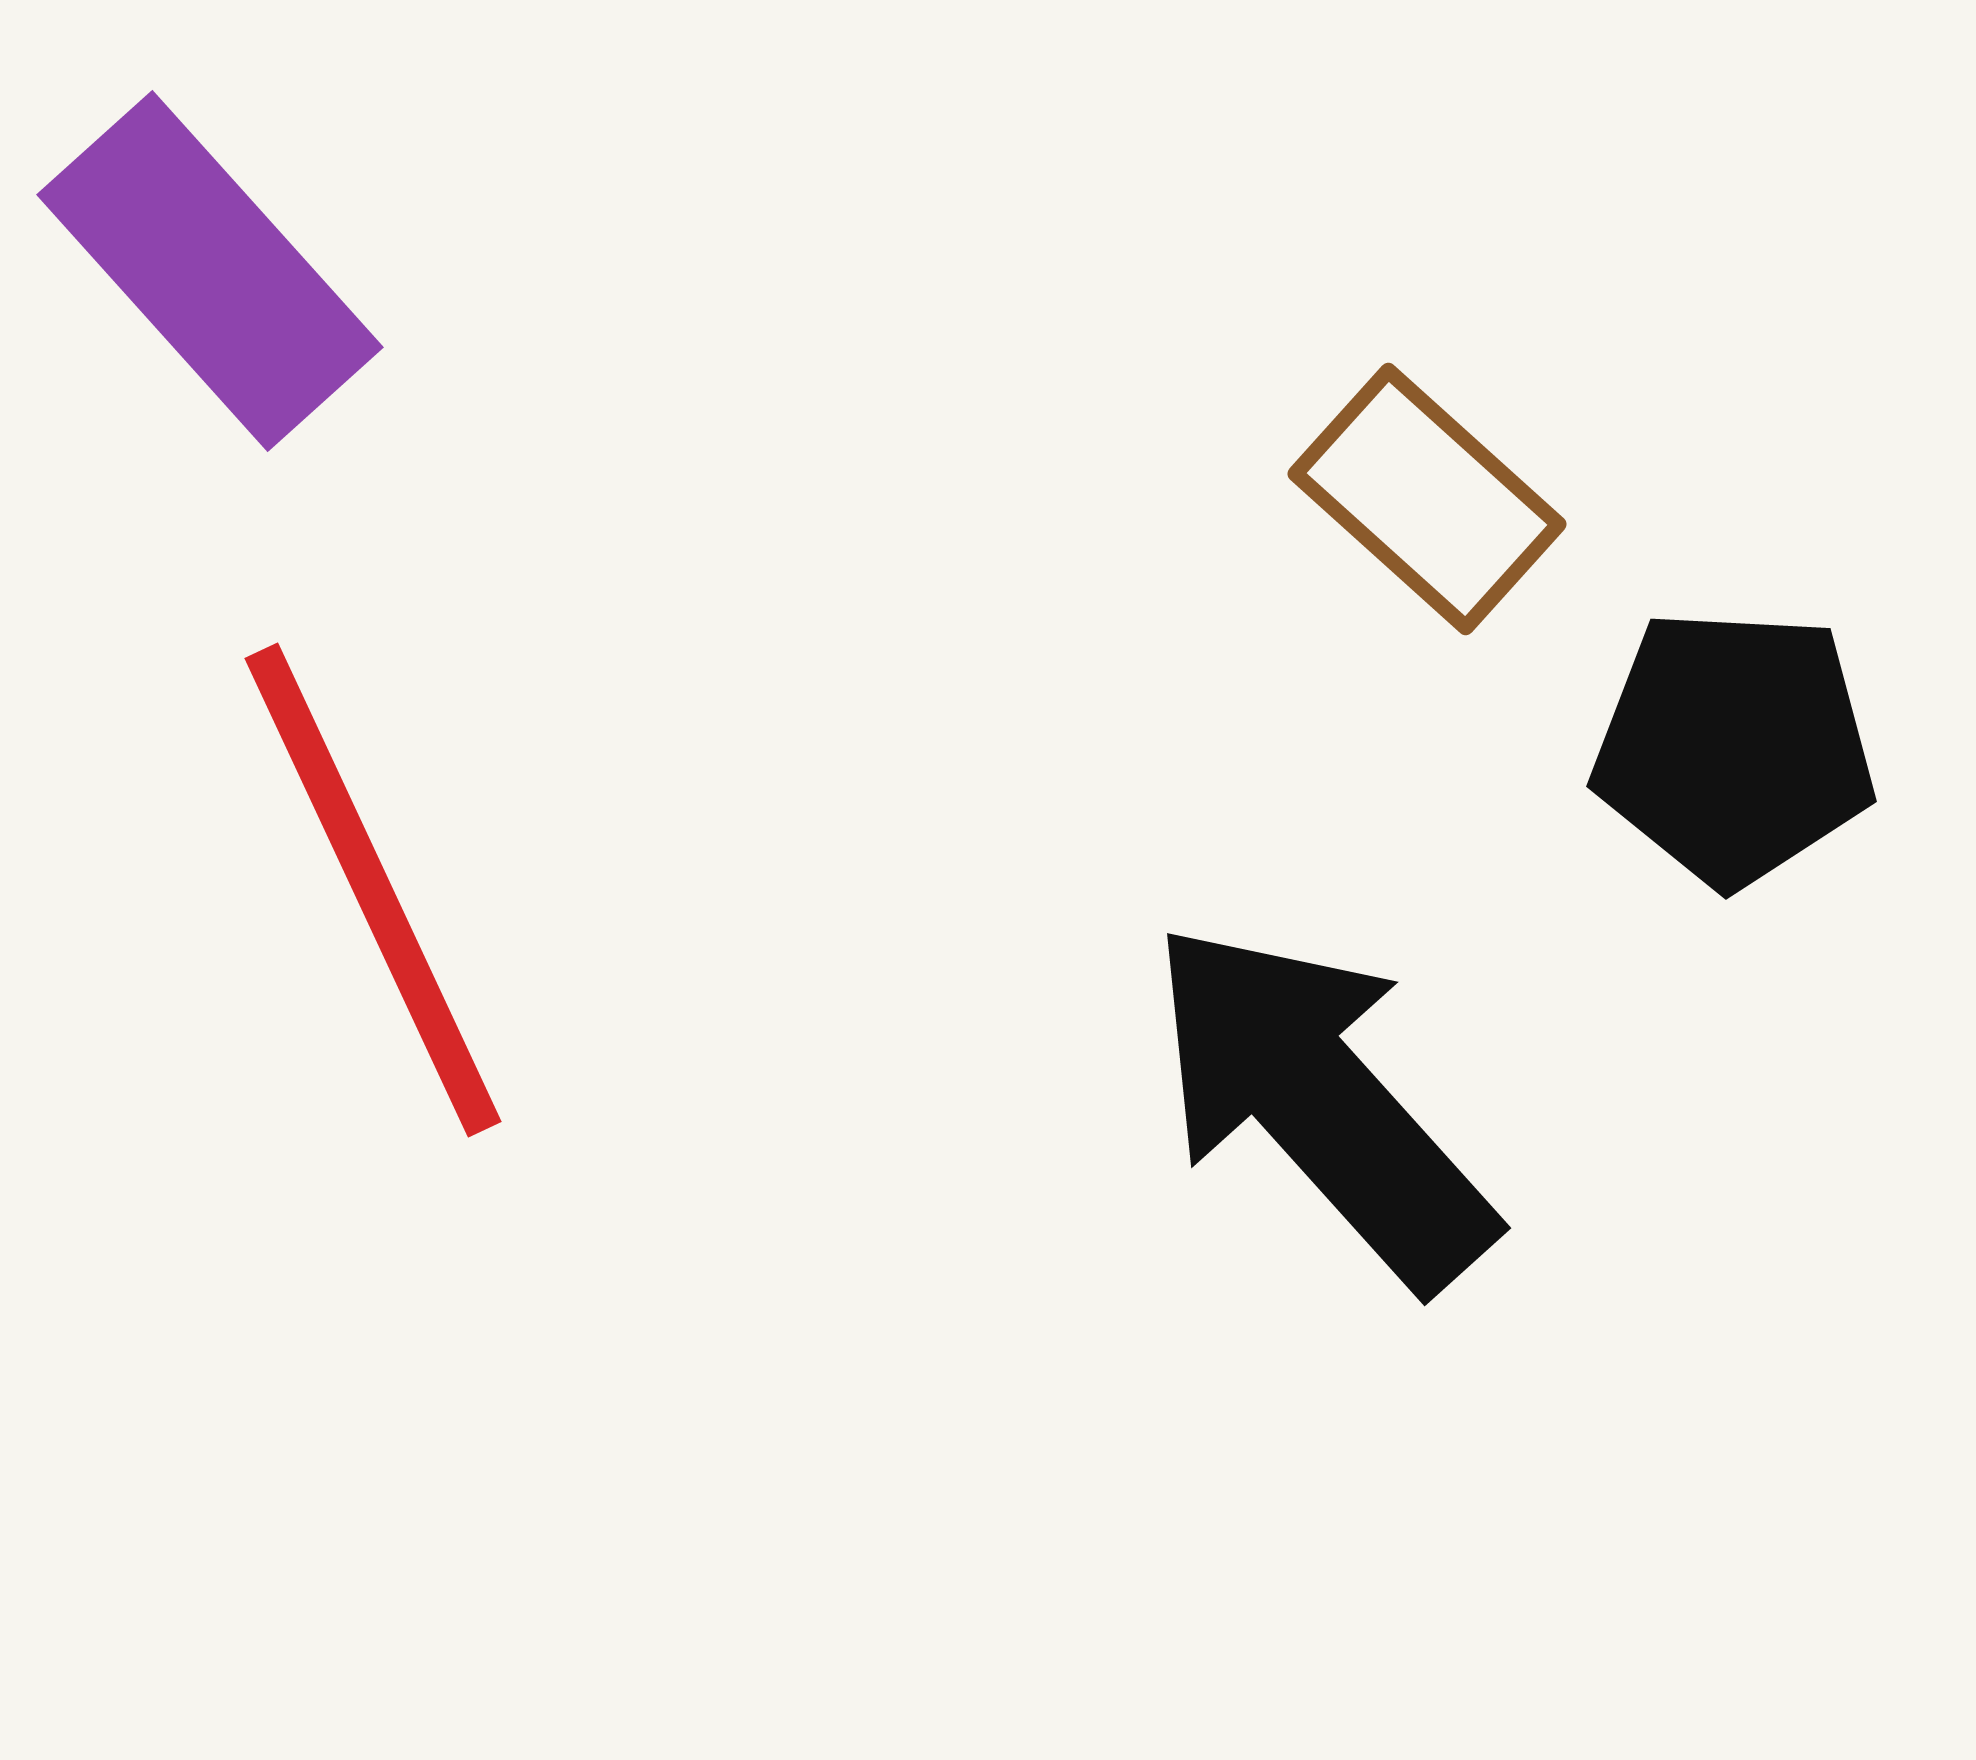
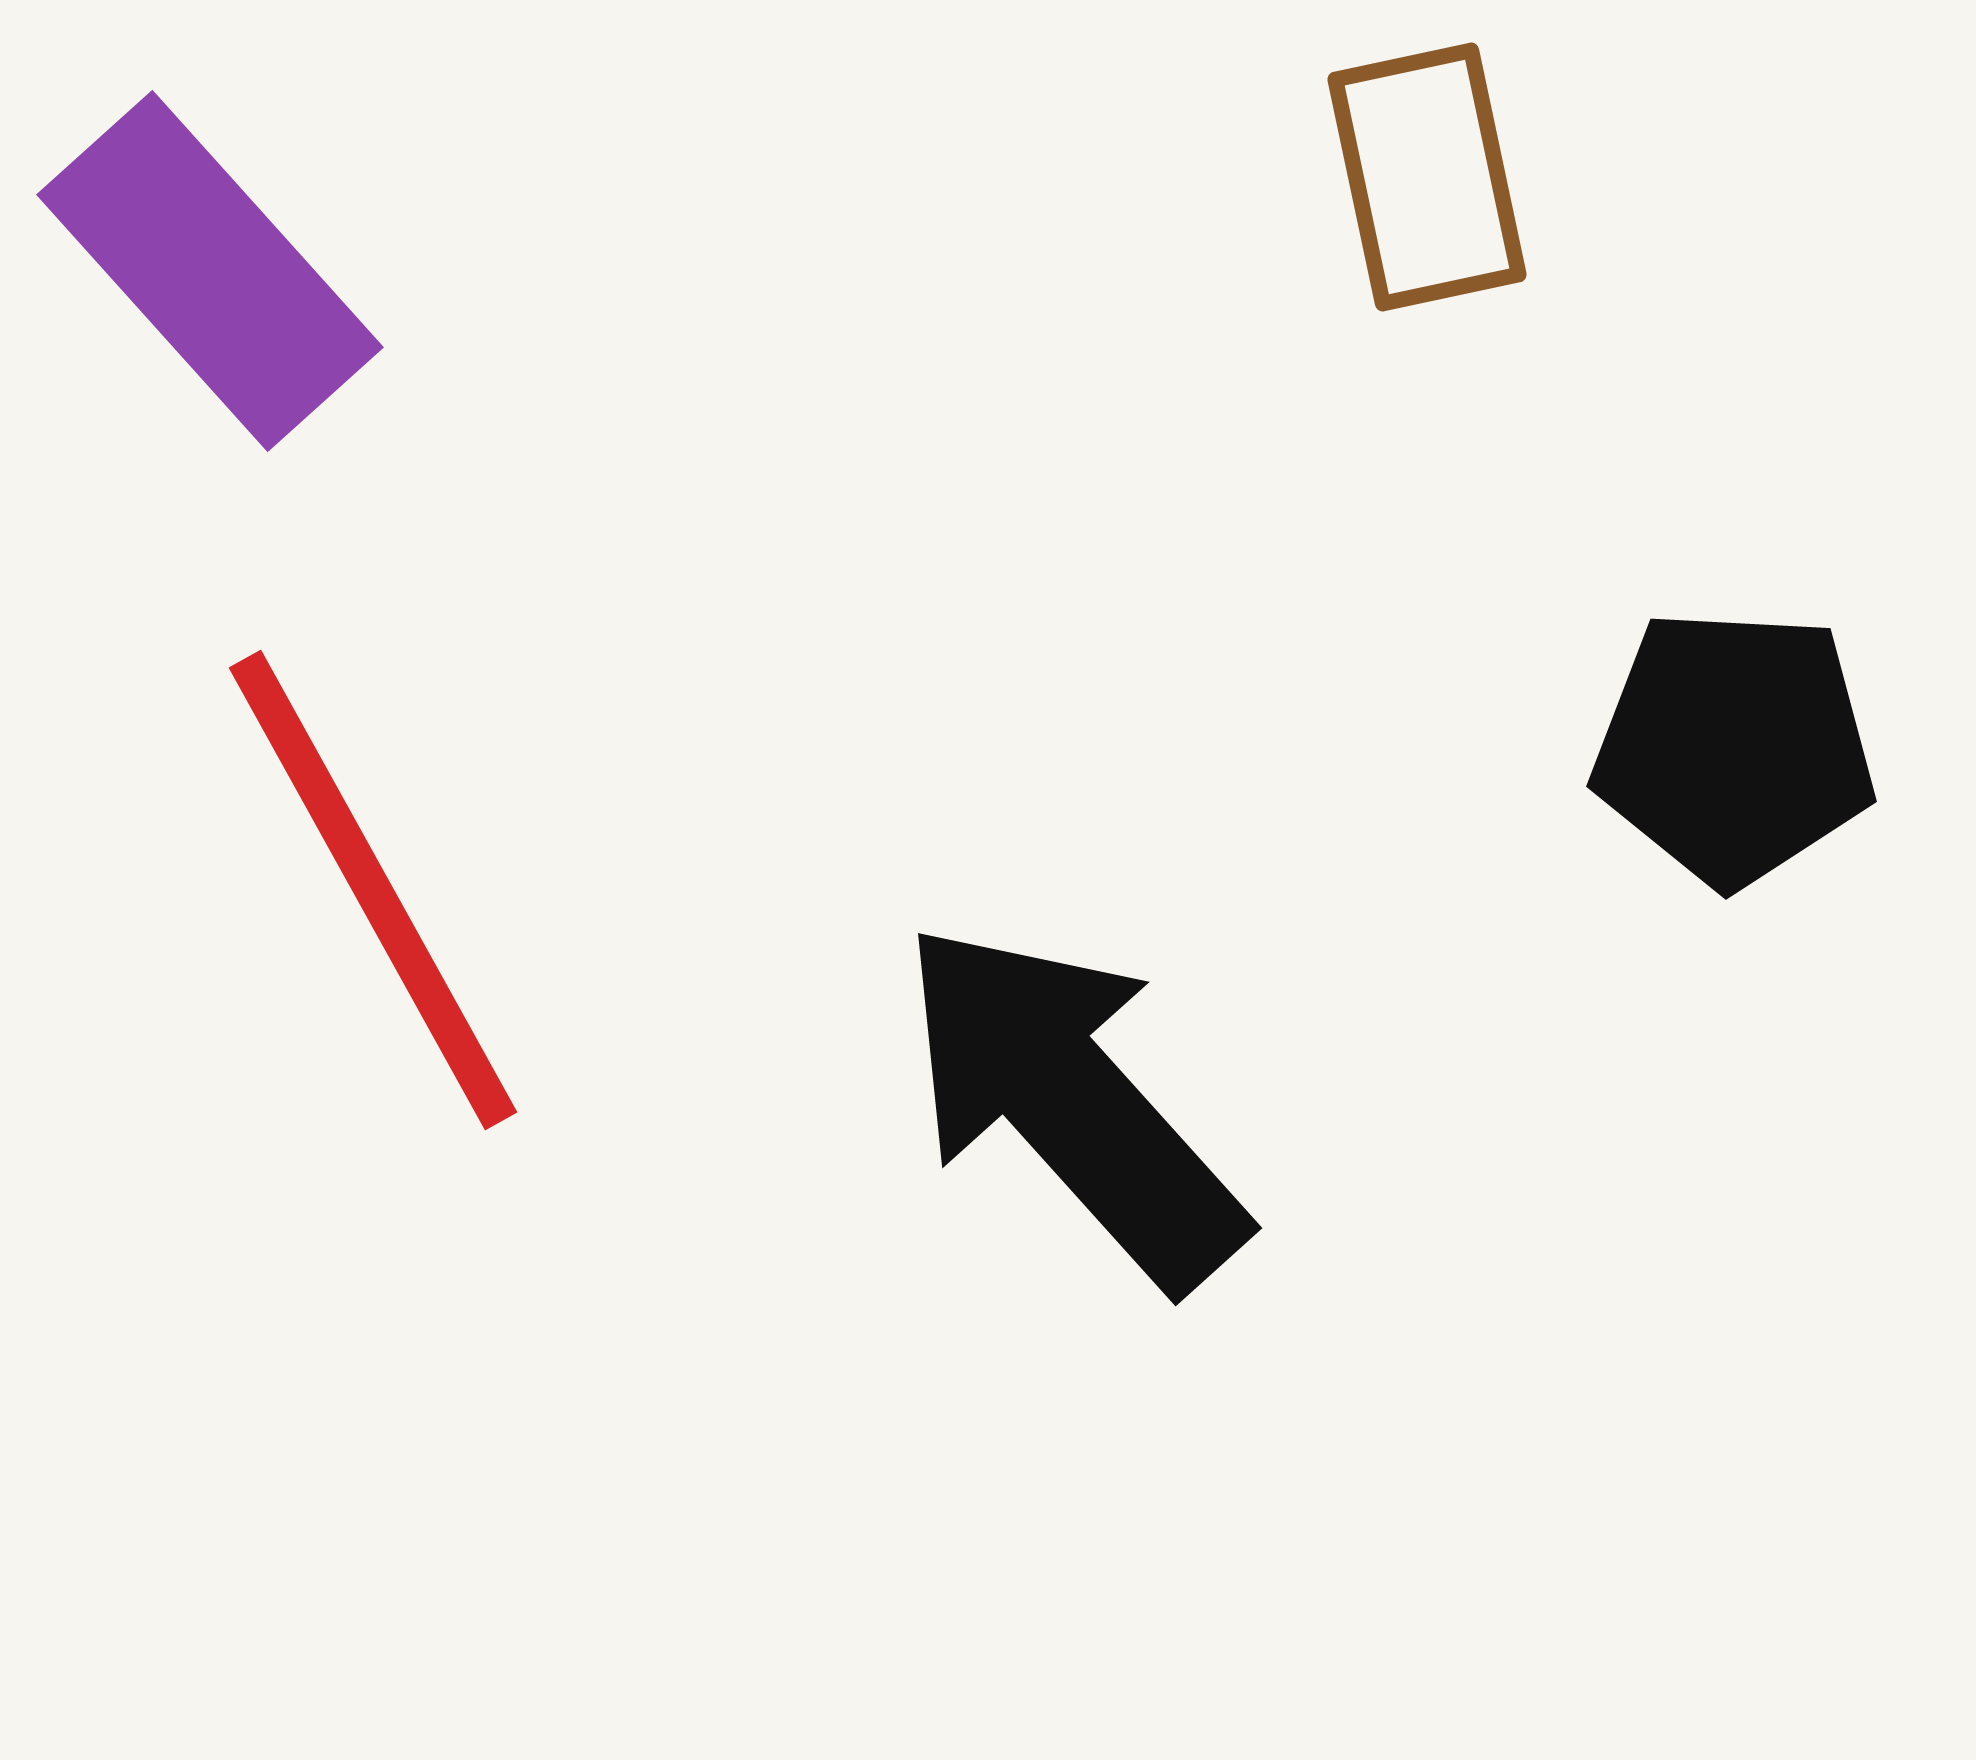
brown rectangle: moved 322 px up; rotated 36 degrees clockwise
red line: rotated 4 degrees counterclockwise
black arrow: moved 249 px left
